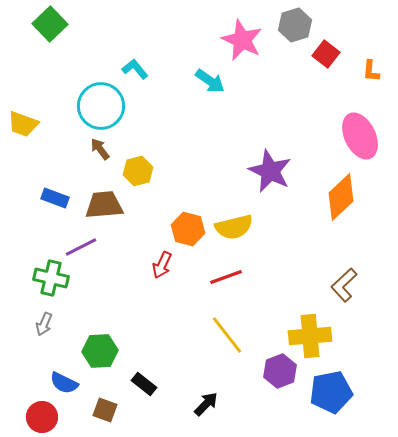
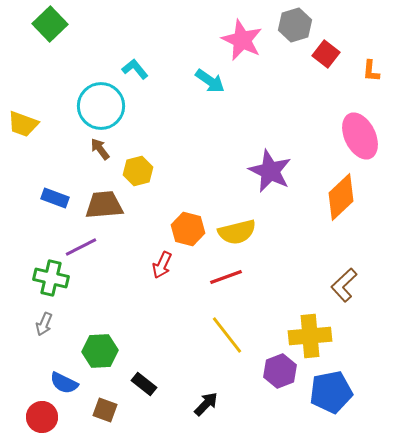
yellow semicircle: moved 3 px right, 5 px down
